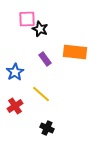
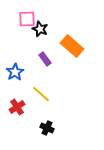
orange rectangle: moved 3 px left, 6 px up; rotated 35 degrees clockwise
red cross: moved 2 px right, 1 px down
